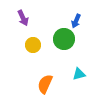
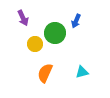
green circle: moved 9 px left, 6 px up
yellow circle: moved 2 px right, 1 px up
cyan triangle: moved 3 px right, 2 px up
orange semicircle: moved 11 px up
